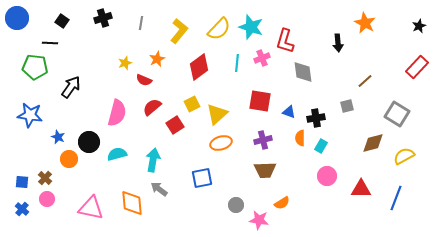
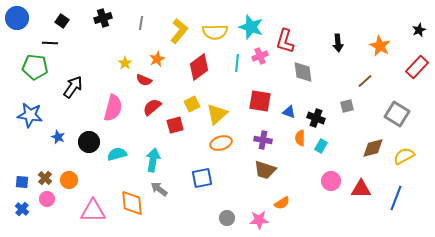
orange star at (365, 23): moved 15 px right, 23 px down
black star at (419, 26): moved 4 px down
yellow semicircle at (219, 29): moved 4 px left, 3 px down; rotated 45 degrees clockwise
pink cross at (262, 58): moved 2 px left, 2 px up
yellow star at (125, 63): rotated 16 degrees counterclockwise
black arrow at (71, 87): moved 2 px right
pink semicircle at (117, 113): moved 4 px left, 5 px up
black cross at (316, 118): rotated 30 degrees clockwise
red square at (175, 125): rotated 18 degrees clockwise
purple cross at (263, 140): rotated 24 degrees clockwise
brown diamond at (373, 143): moved 5 px down
orange circle at (69, 159): moved 21 px down
brown trapezoid at (265, 170): rotated 20 degrees clockwise
pink circle at (327, 176): moved 4 px right, 5 px down
gray circle at (236, 205): moved 9 px left, 13 px down
pink triangle at (91, 208): moved 2 px right, 3 px down; rotated 12 degrees counterclockwise
pink star at (259, 220): rotated 12 degrees counterclockwise
